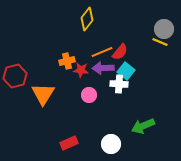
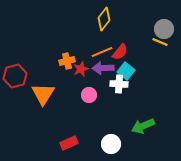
yellow diamond: moved 17 px right
red star: moved 1 px up; rotated 28 degrees counterclockwise
